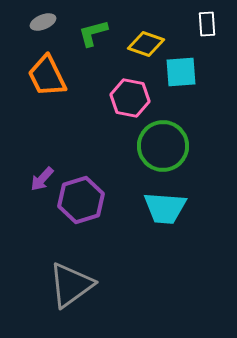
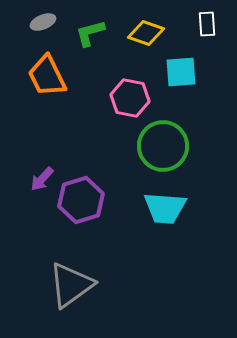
green L-shape: moved 3 px left
yellow diamond: moved 11 px up
